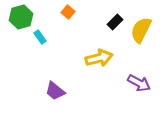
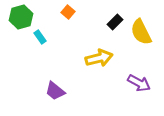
yellow semicircle: moved 2 px down; rotated 52 degrees counterclockwise
